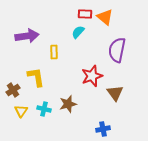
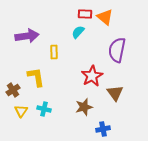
red star: rotated 10 degrees counterclockwise
brown star: moved 16 px right, 3 px down
